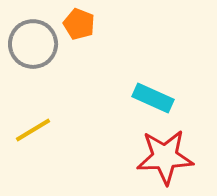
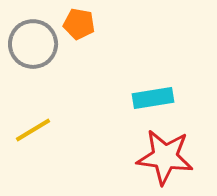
orange pentagon: rotated 12 degrees counterclockwise
cyan rectangle: rotated 33 degrees counterclockwise
red star: rotated 10 degrees clockwise
